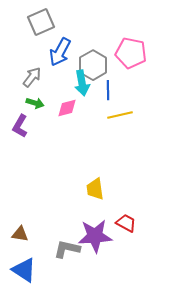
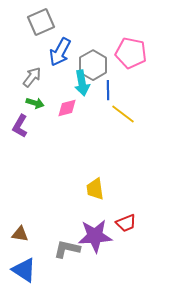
yellow line: moved 3 px right, 1 px up; rotated 50 degrees clockwise
red trapezoid: rotated 130 degrees clockwise
